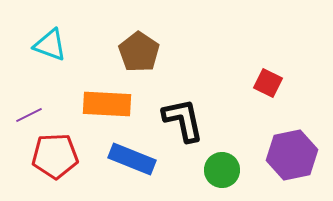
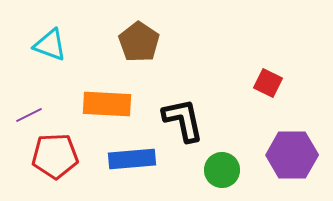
brown pentagon: moved 10 px up
purple hexagon: rotated 12 degrees clockwise
blue rectangle: rotated 27 degrees counterclockwise
